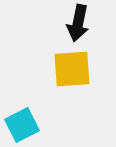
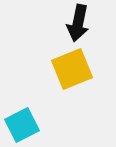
yellow square: rotated 18 degrees counterclockwise
